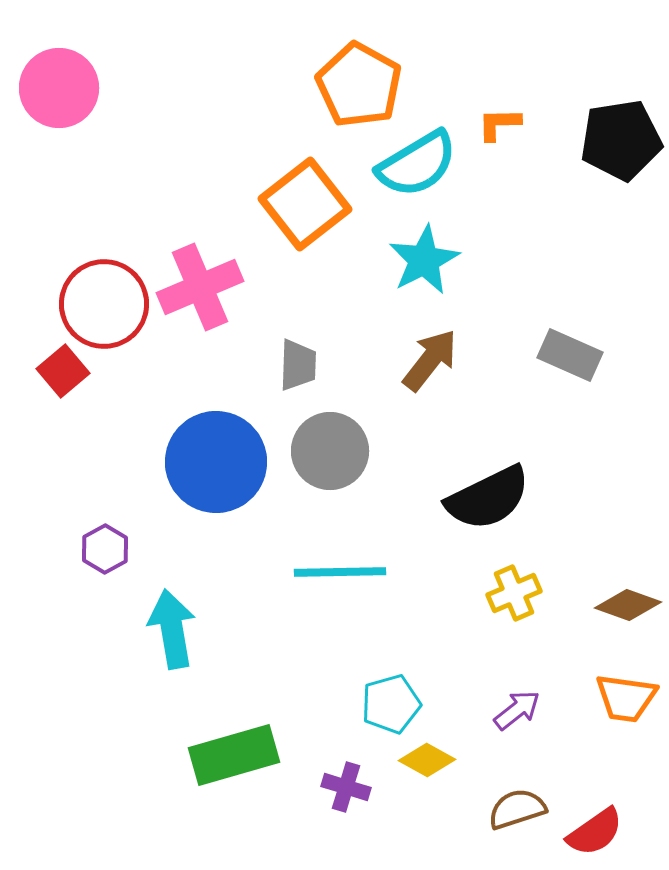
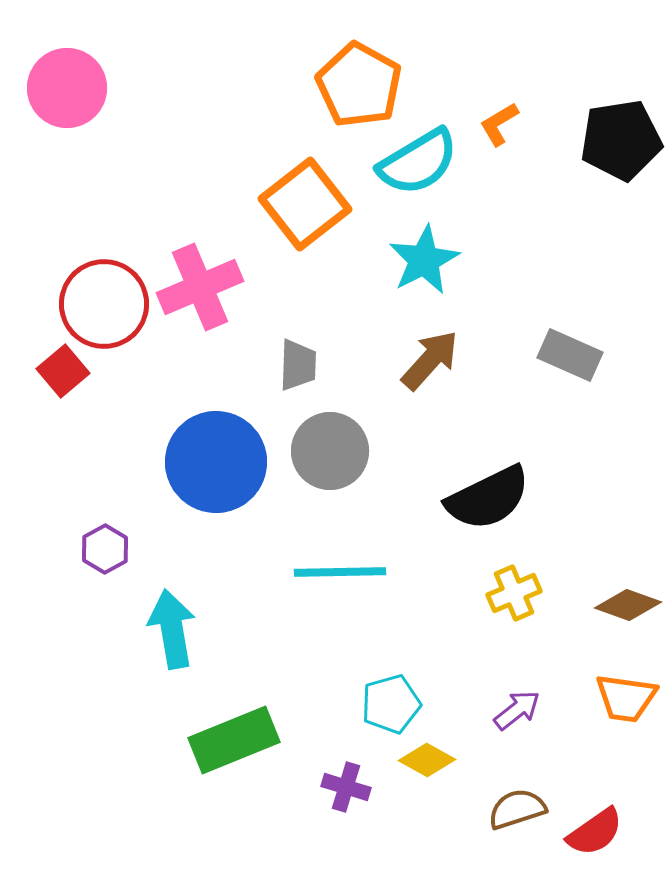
pink circle: moved 8 px right
orange L-shape: rotated 30 degrees counterclockwise
cyan semicircle: moved 1 px right, 2 px up
brown arrow: rotated 4 degrees clockwise
green rectangle: moved 15 px up; rotated 6 degrees counterclockwise
